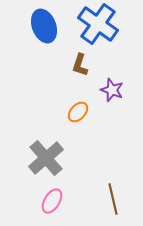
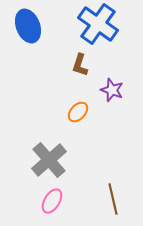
blue ellipse: moved 16 px left
gray cross: moved 3 px right, 2 px down
